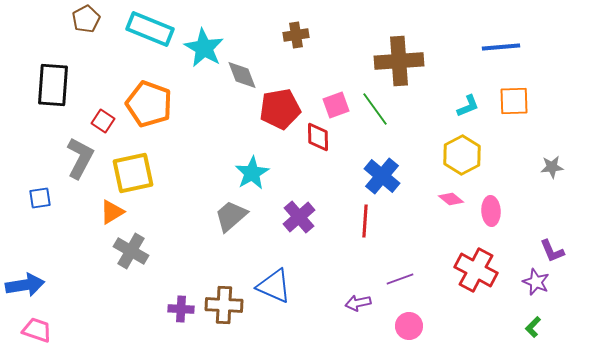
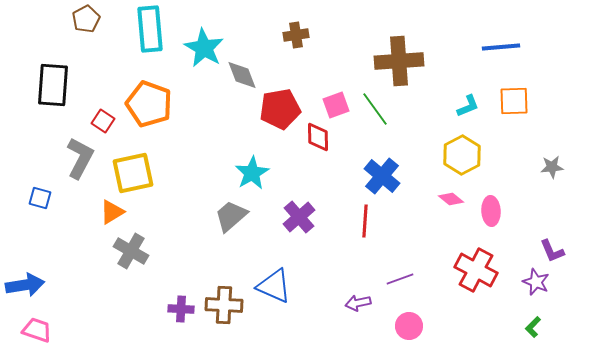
cyan rectangle at (150, 29): rotated 63 degrees clockwise
blue square at (40, 198): rotated 25 degrees clockwise
